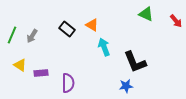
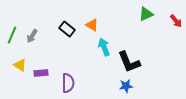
green triangle: rotated 49 degrees counterclockwise
black L-shape: moved 6 px left
